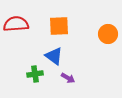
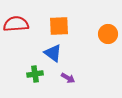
blue triangle: moved 1 px left, 3 px up
